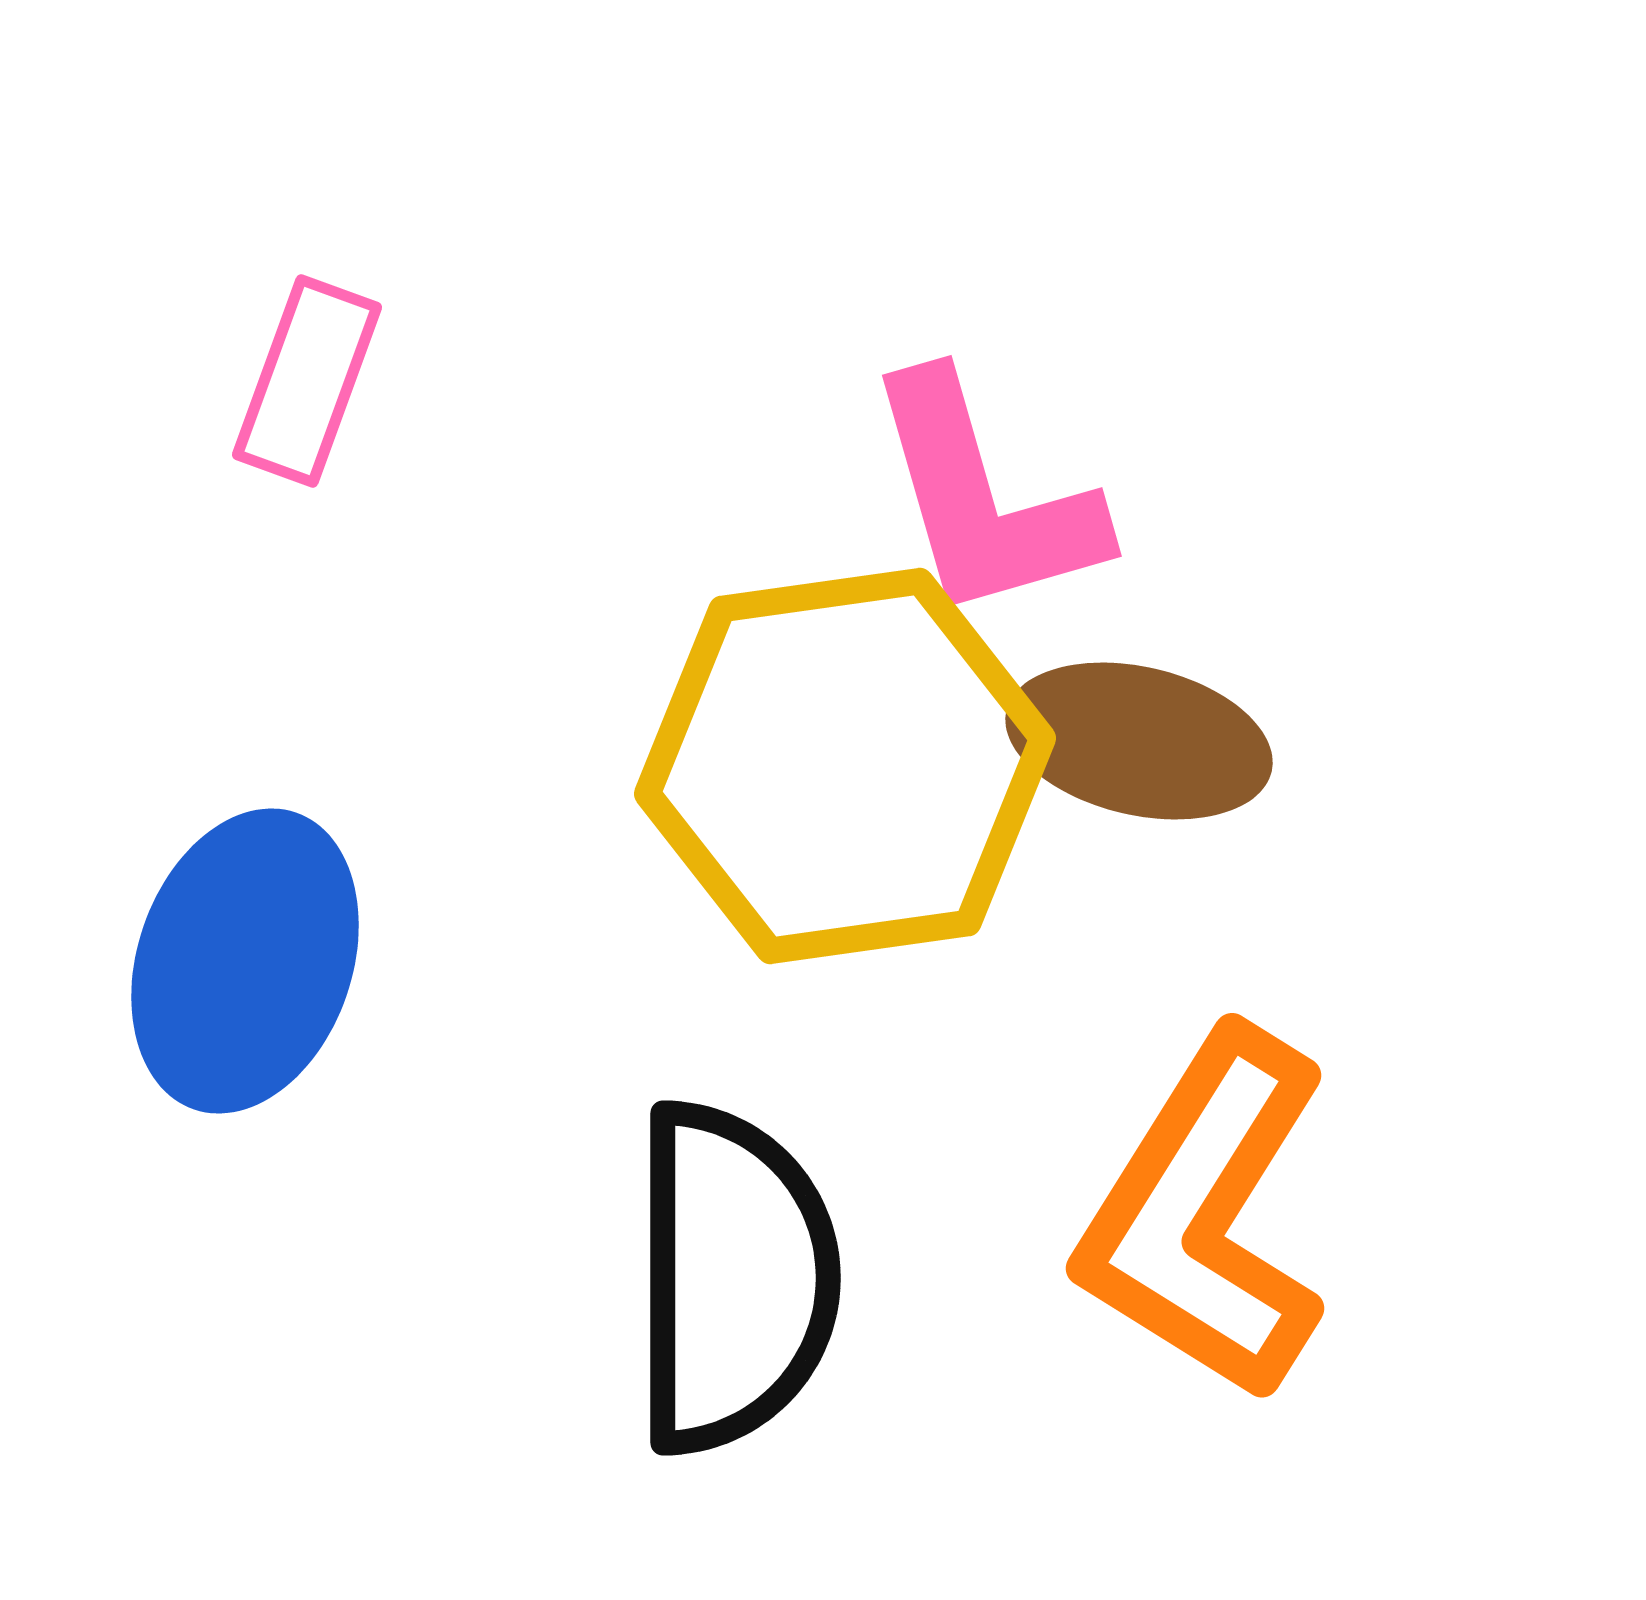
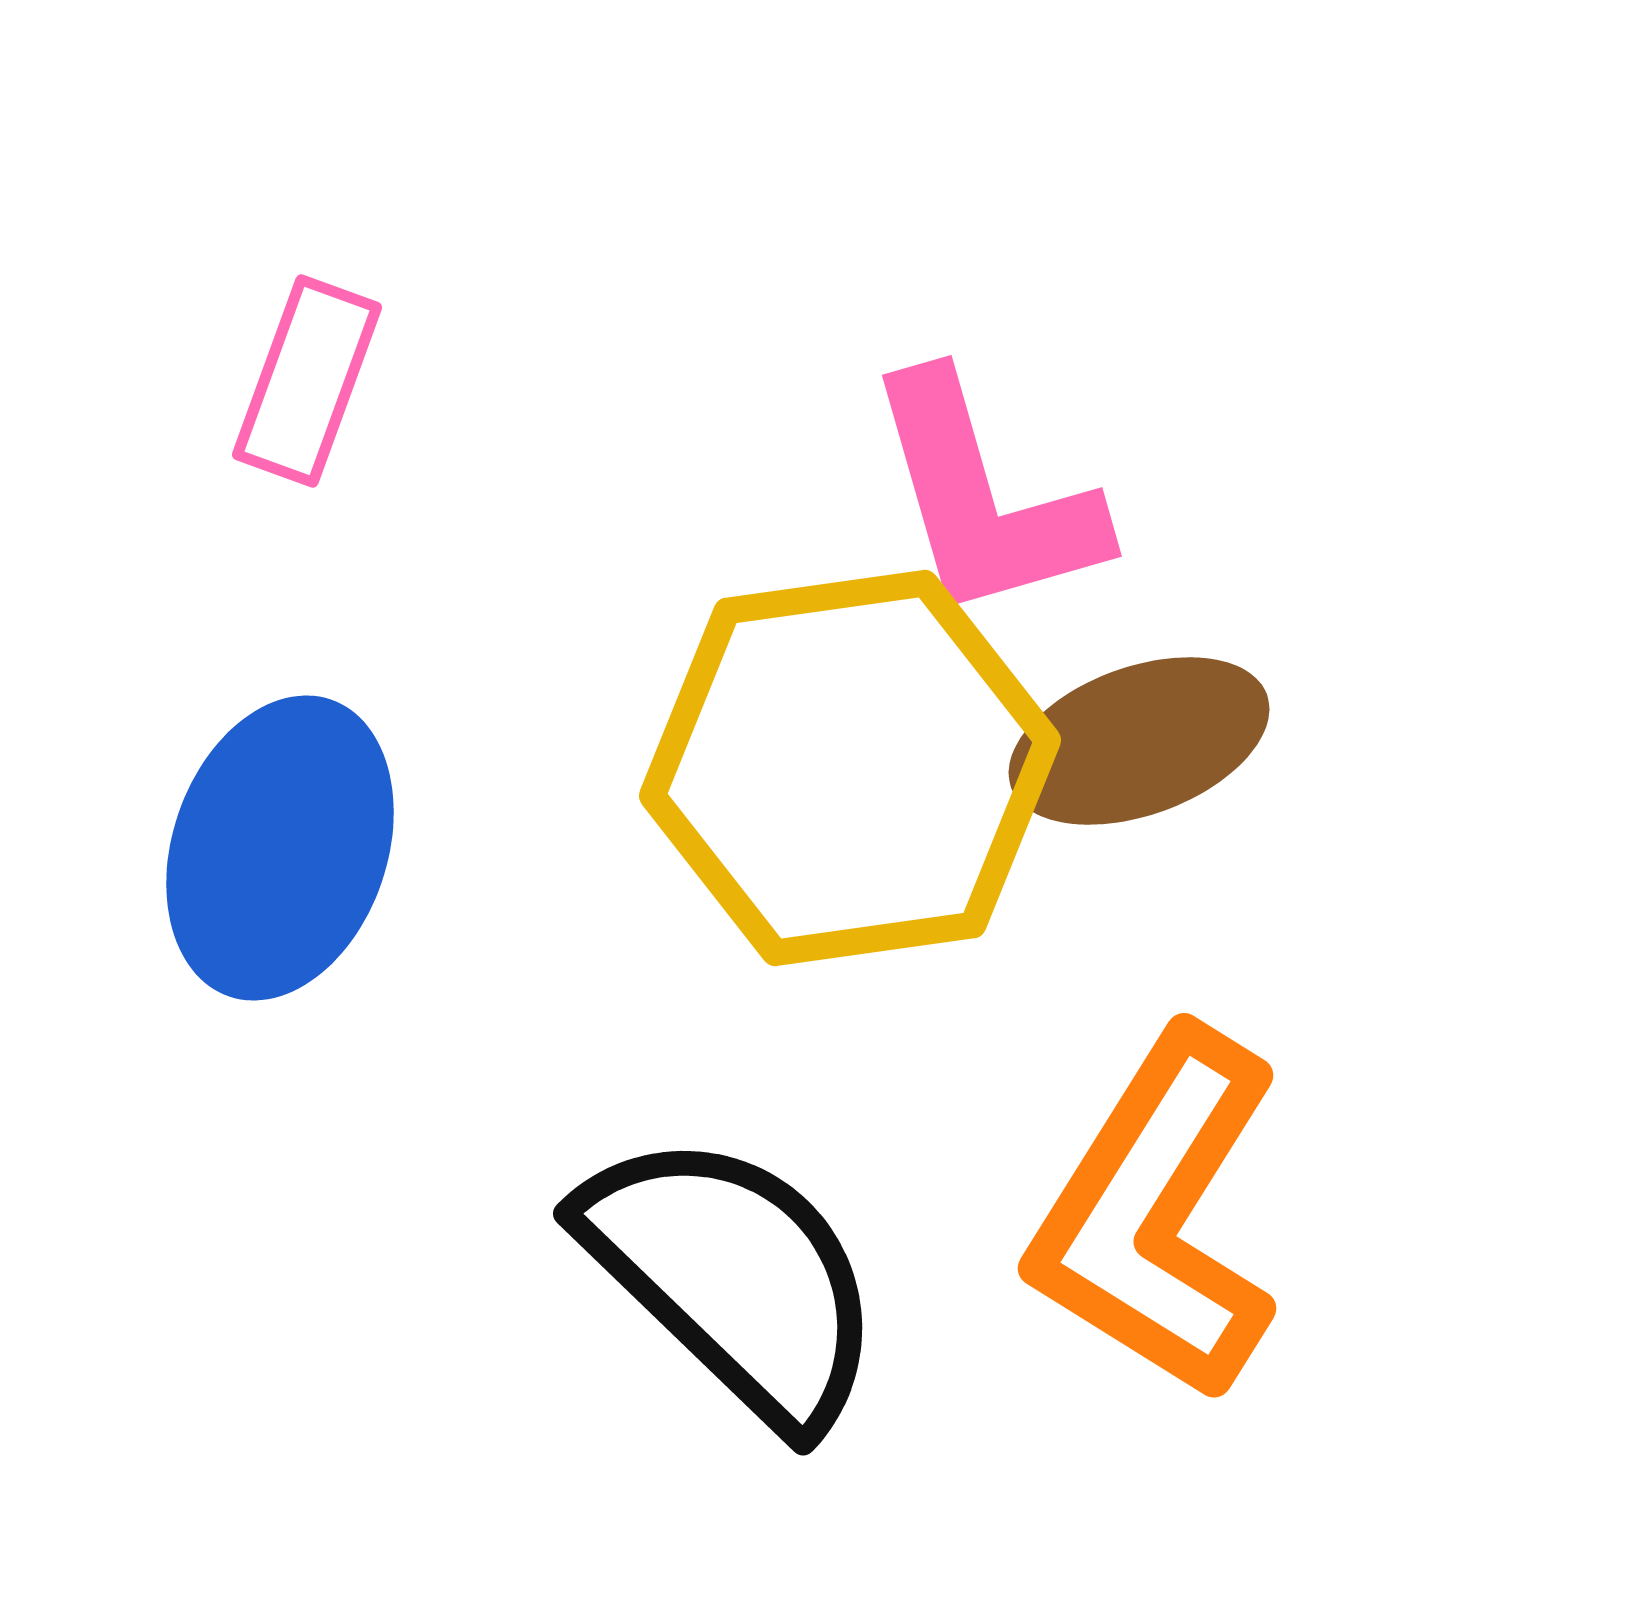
brown ellipse: rotated 33 degrees counterclockwise
yellow hexagon: moved 5 px right, 2 px down
blue ellipse: moved 35 px right, 113 px up
orange L-shape: moved 48 px left
black semicircle: rotated 46 degrees counterclockwise
